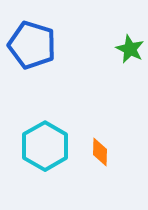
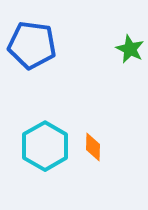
blue pentagon: rotated 9 degrees counterclockwise
orange diamond: moved 7 px left, 5 px up
